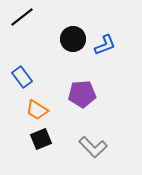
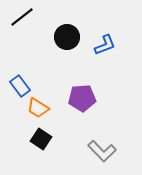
black circle: moved 6 px left, 2 px up
blue rectangle: moved 2 px left, 9 px down
purple pentagon: moved 4 px down
orange trapezoid: moved 1 px right, 2 px up
black square: rotated 35 degrees counterclockwise
gray L-shape: moved 9 px right, 4 px down
